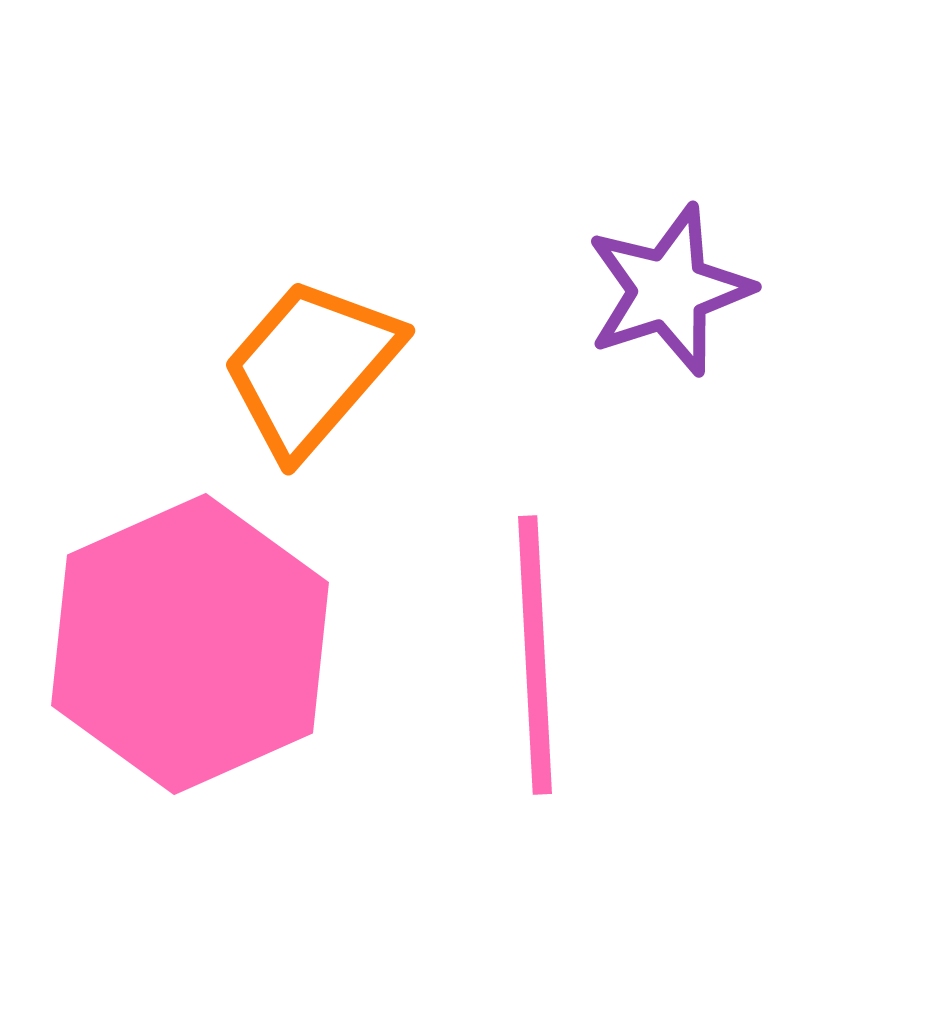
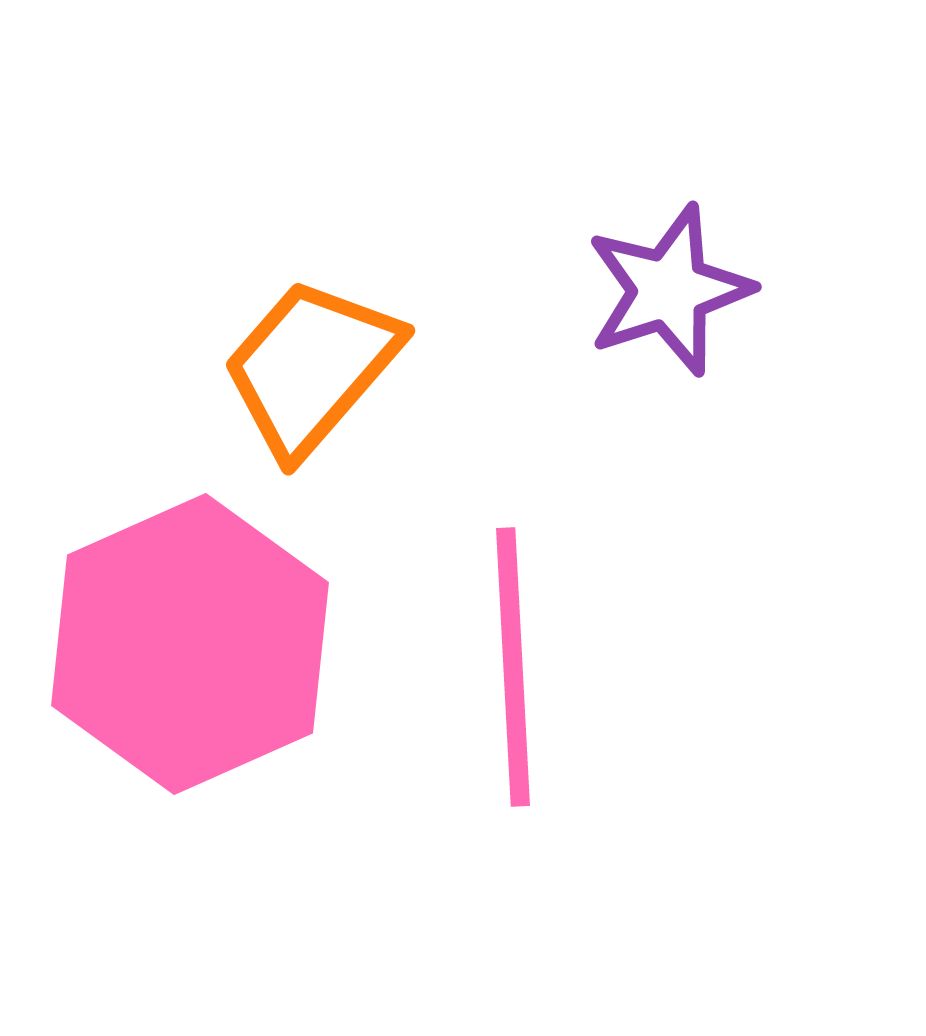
pink line: moved 22 px left, 12 px down
